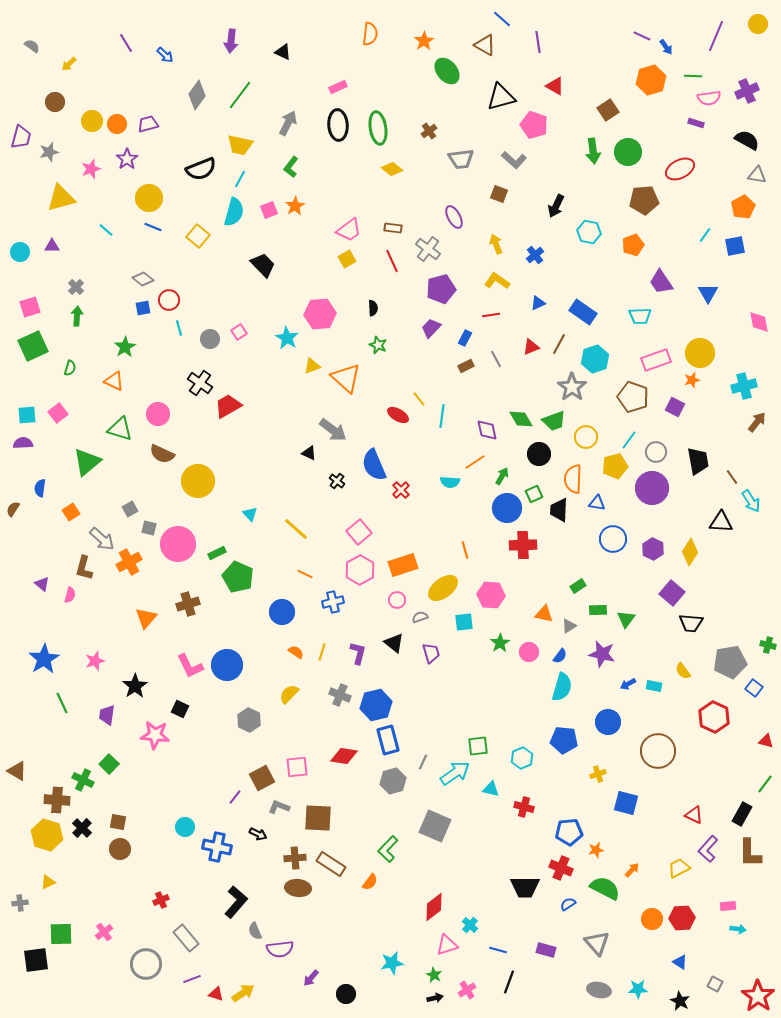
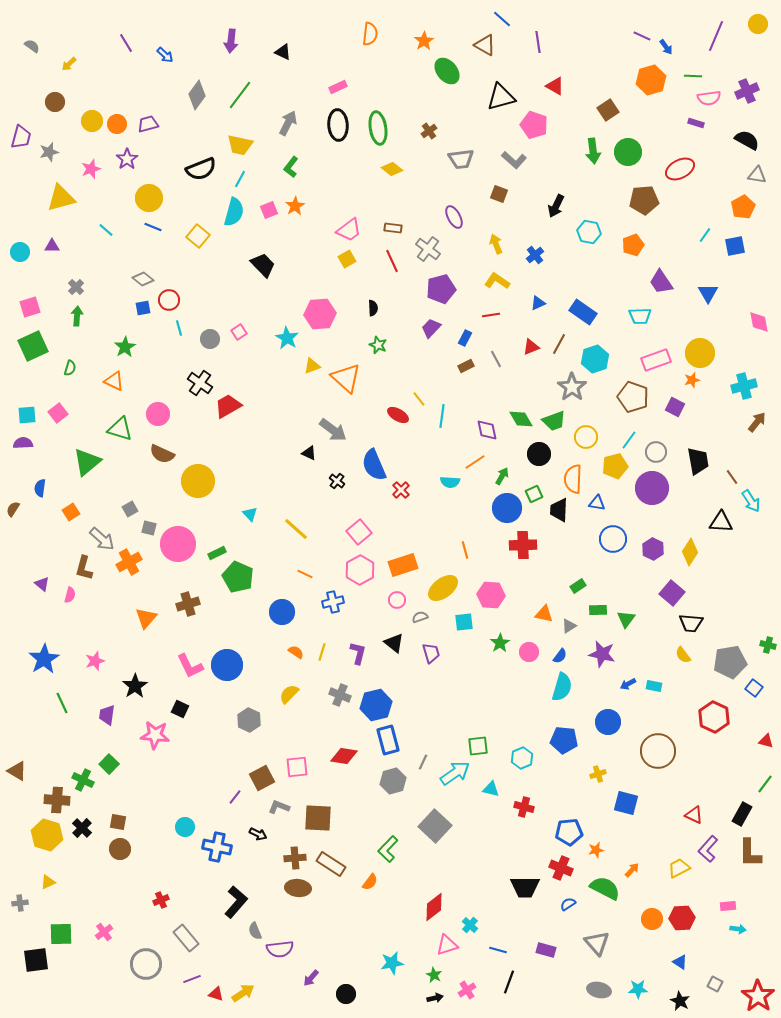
yellow semicircle at (683, 671): moved 16 px up
gray square at (435, 826): rotated 20 degrees clockwise
